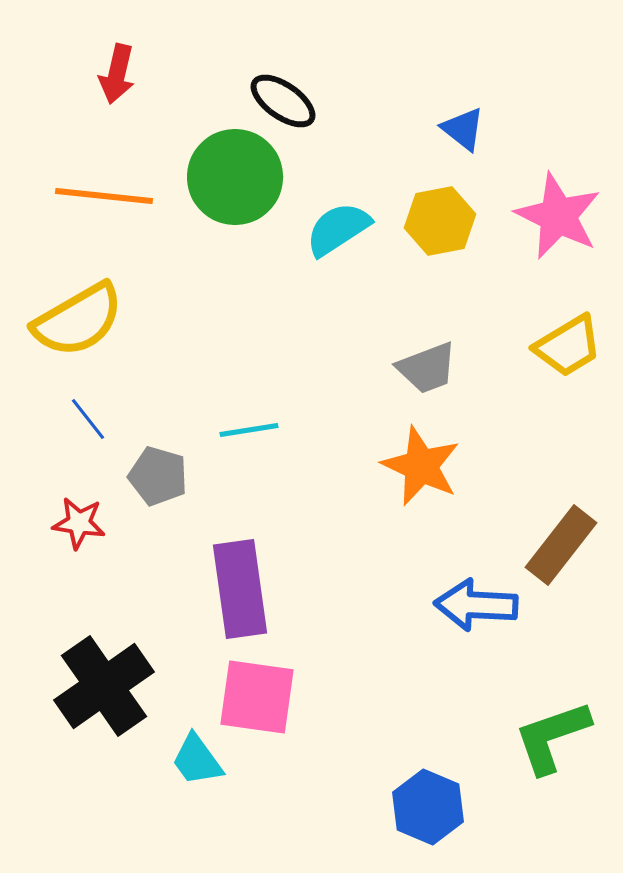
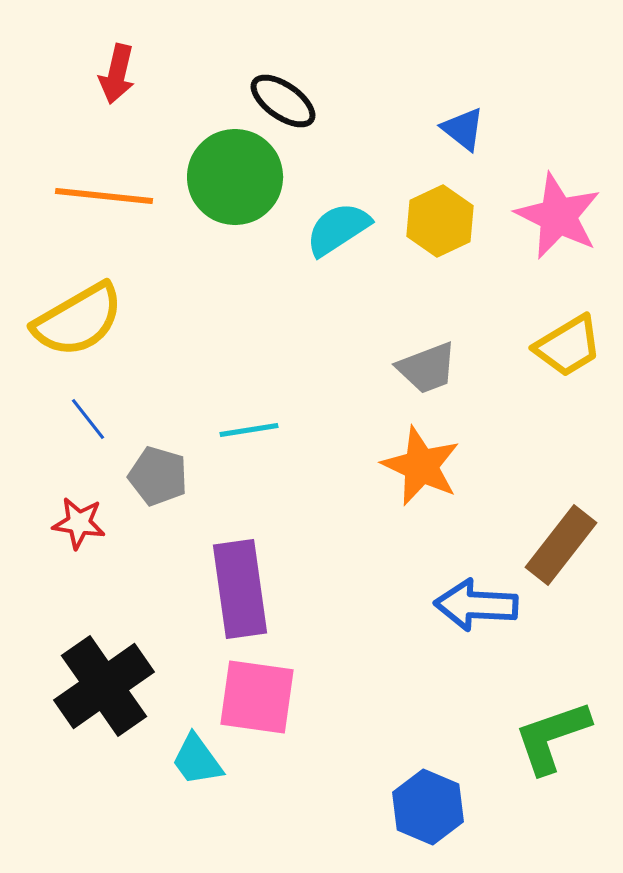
yellow hexagon: rotated 14 degrees counterclockwise
